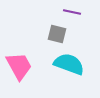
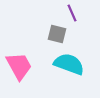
purple line: moved 1 px down; rotated 54 degrees clockwise
